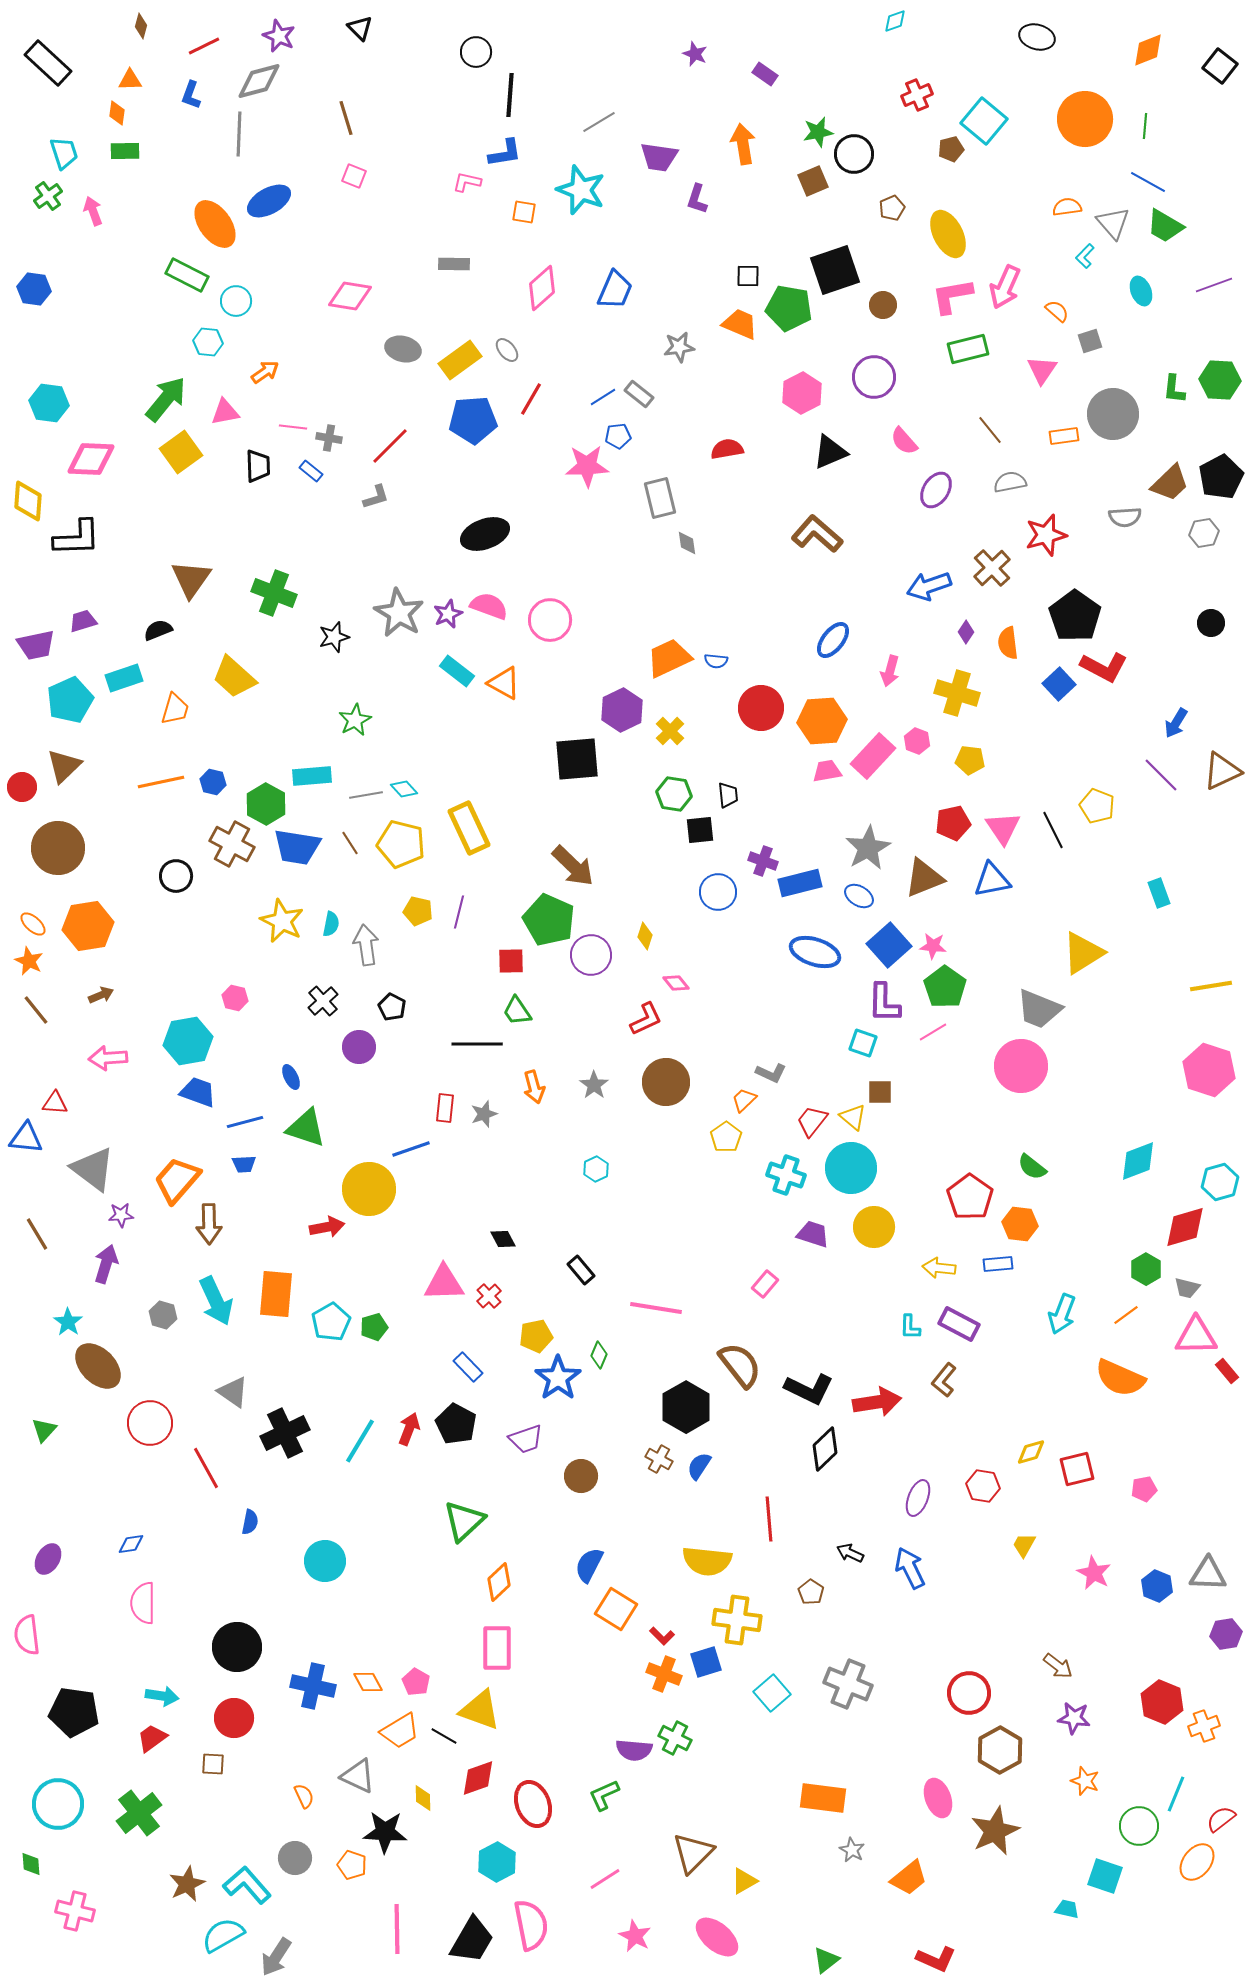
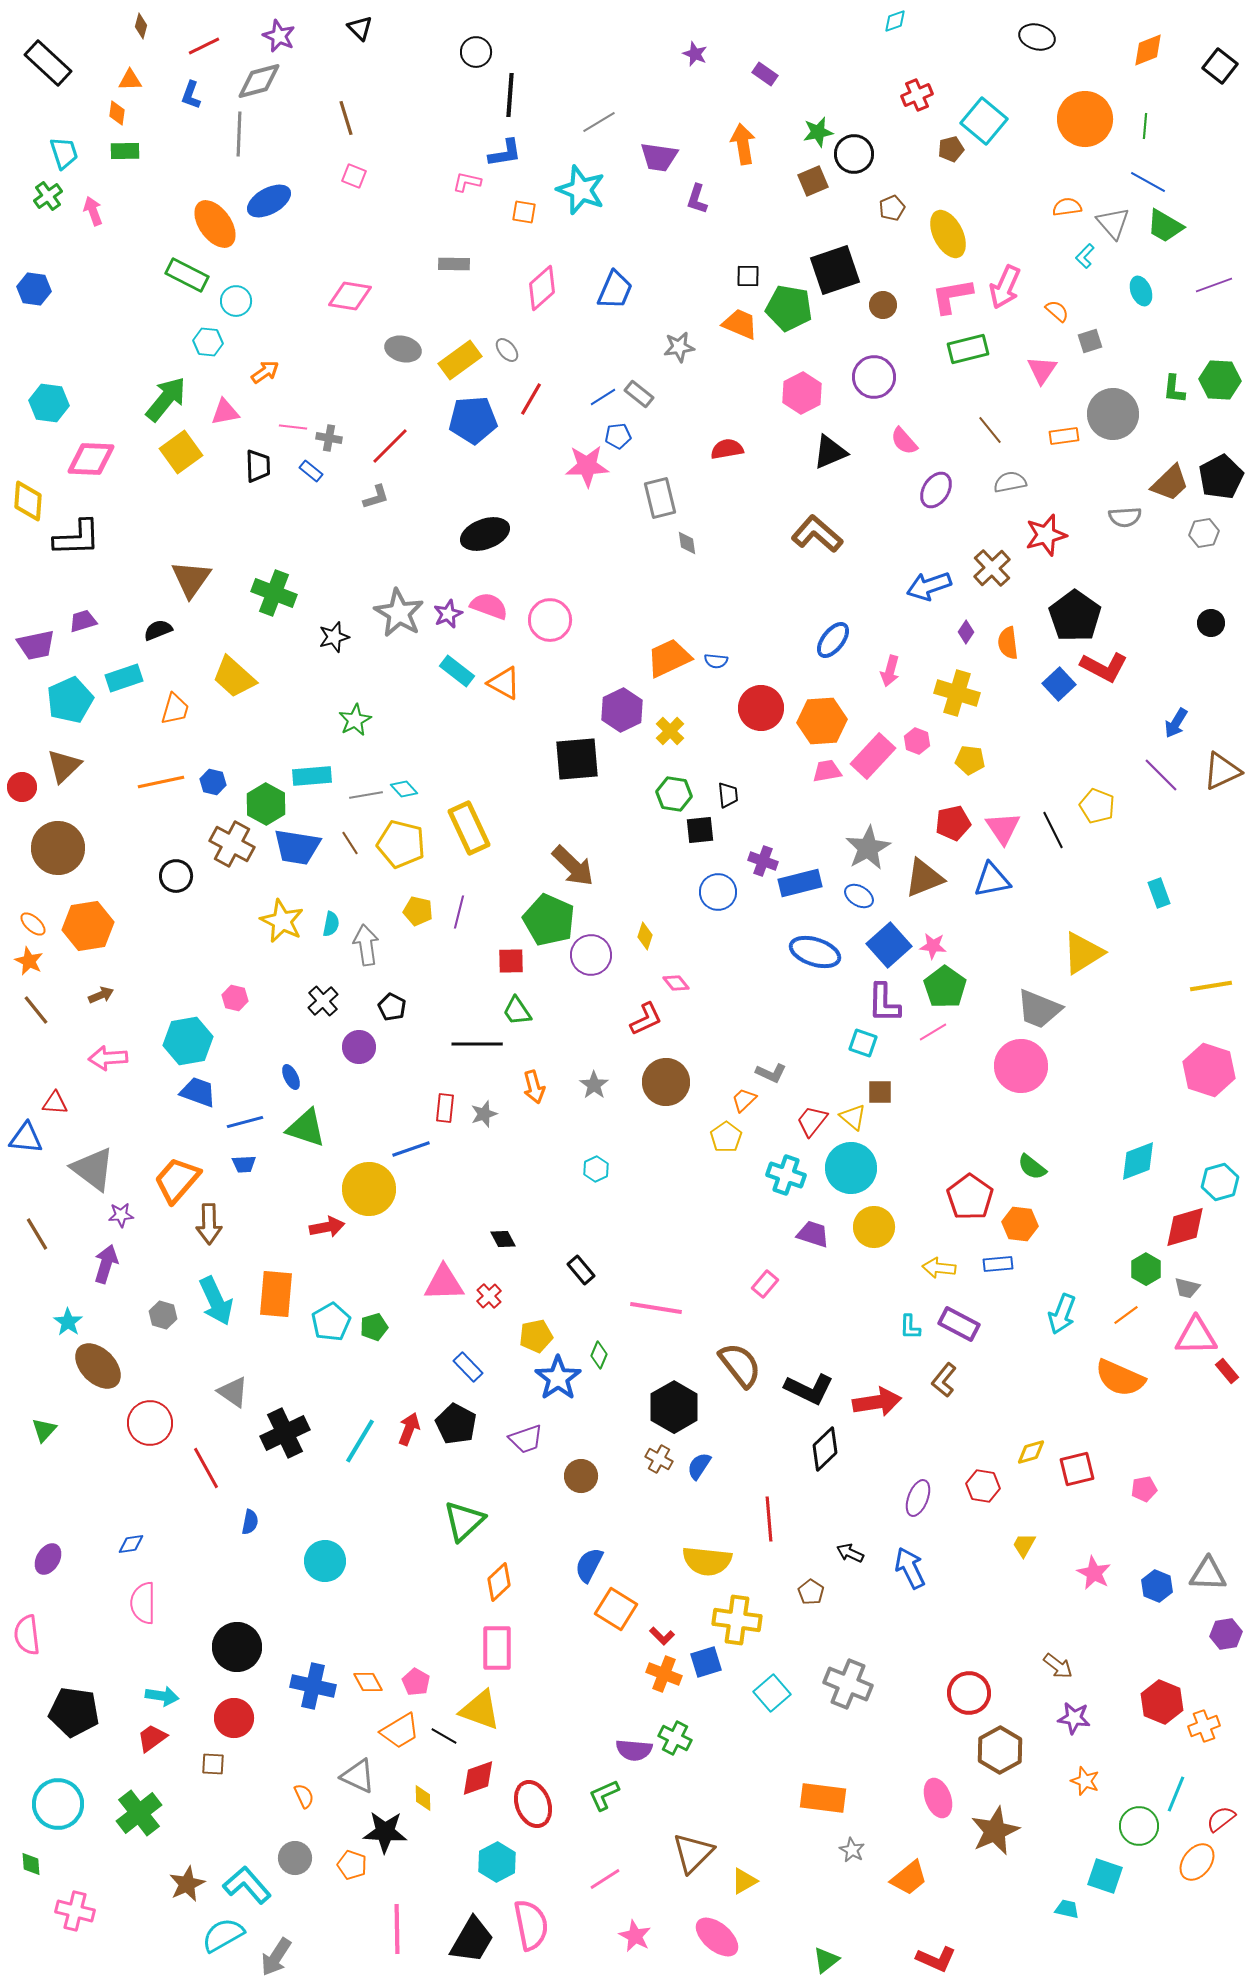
black hexagon at (686, 1407): moved 12 px left
